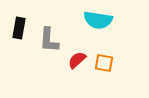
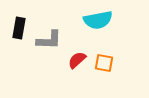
cyan semicircle: rotated 20 degrees counterclockwise
gray L-shape: rotated 92 degrees counterclockwise
